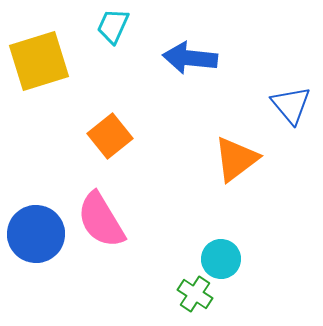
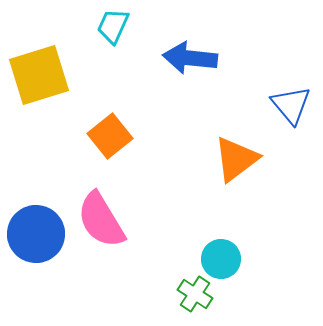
yellow square: moved 14 px down
